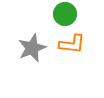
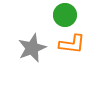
green circle: moved 1 px down
